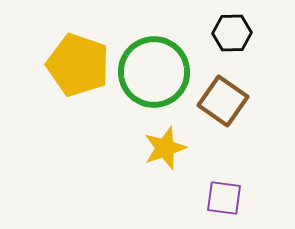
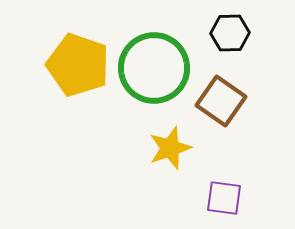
black hexagon: moved 2 px left
green circle: moved 4 px up
brown square: moved 2 px left
yellow star: moved 5 px right
